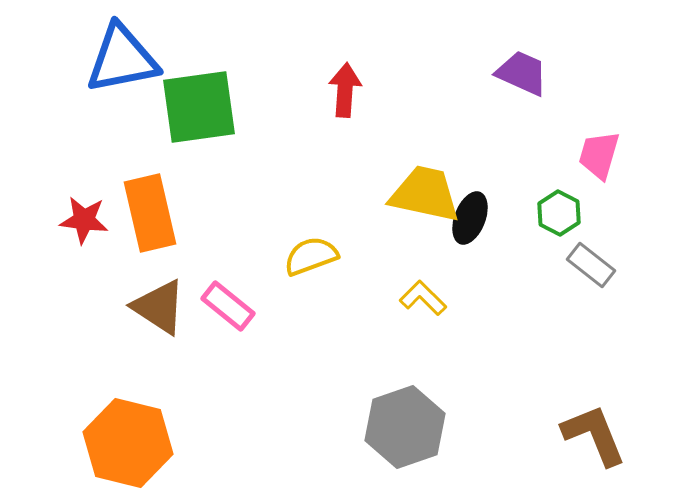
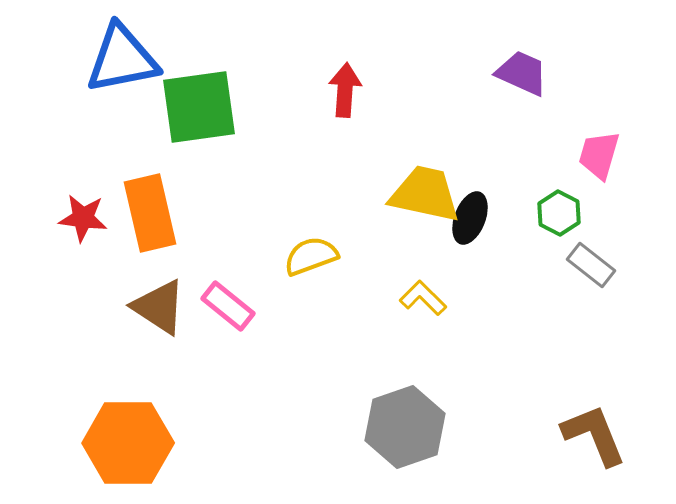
red star: moved 1 px left, 2 px up
orange hexagon: rotated 14 degrees counterclockwise
